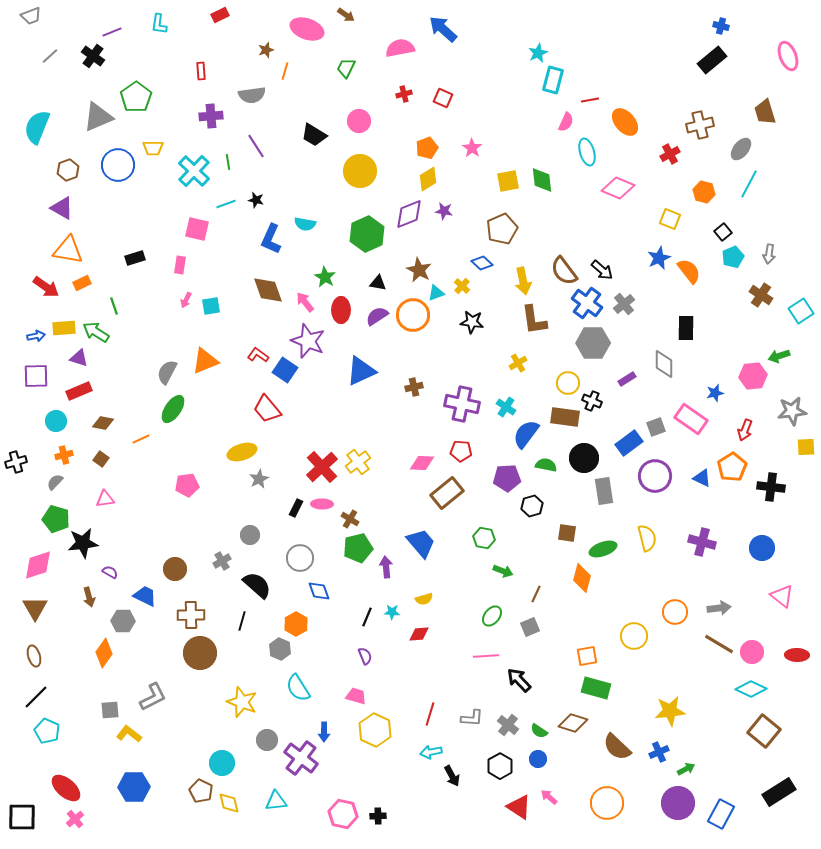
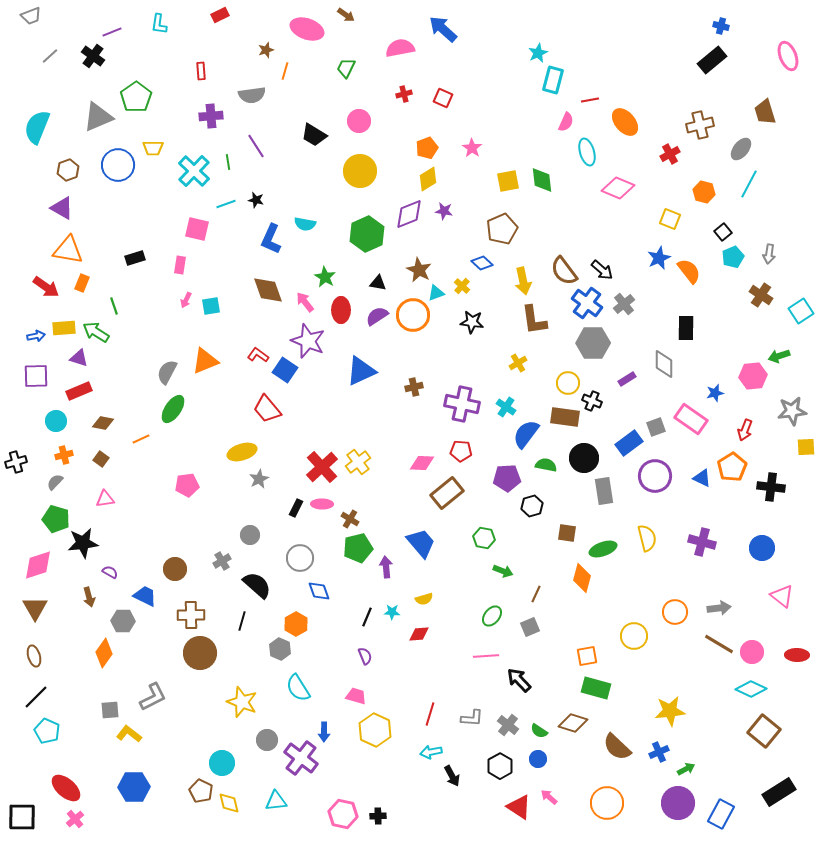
orange rectangle at (82, 283): rotated 42 degrees counterclockwise
